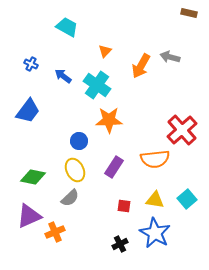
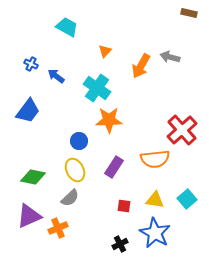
blue arrow: moved 7 px left
cyan cross: moved 3 px down
orange cross: moved 3 px right, 4 px up
